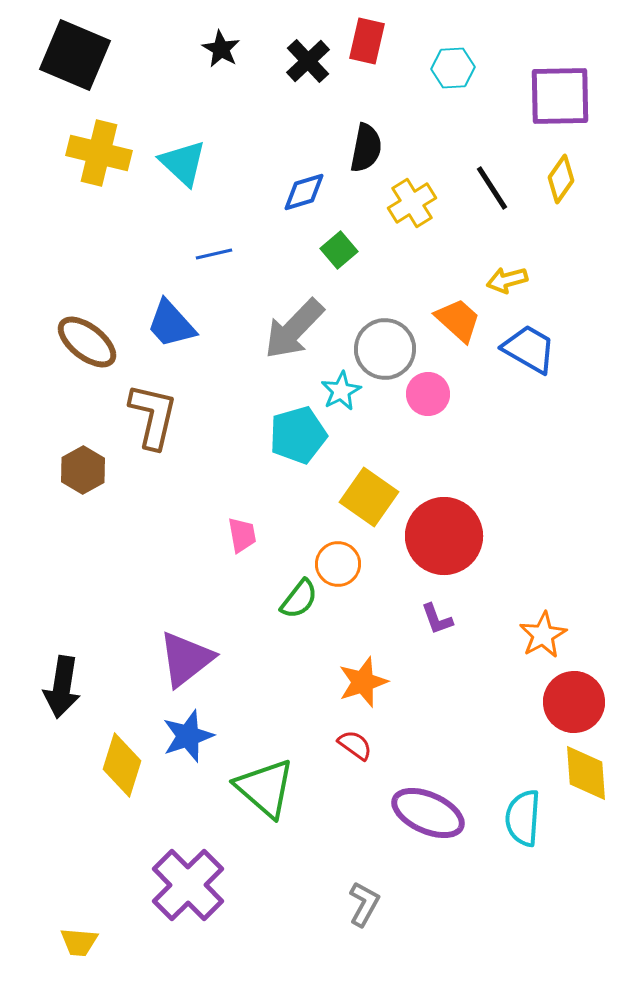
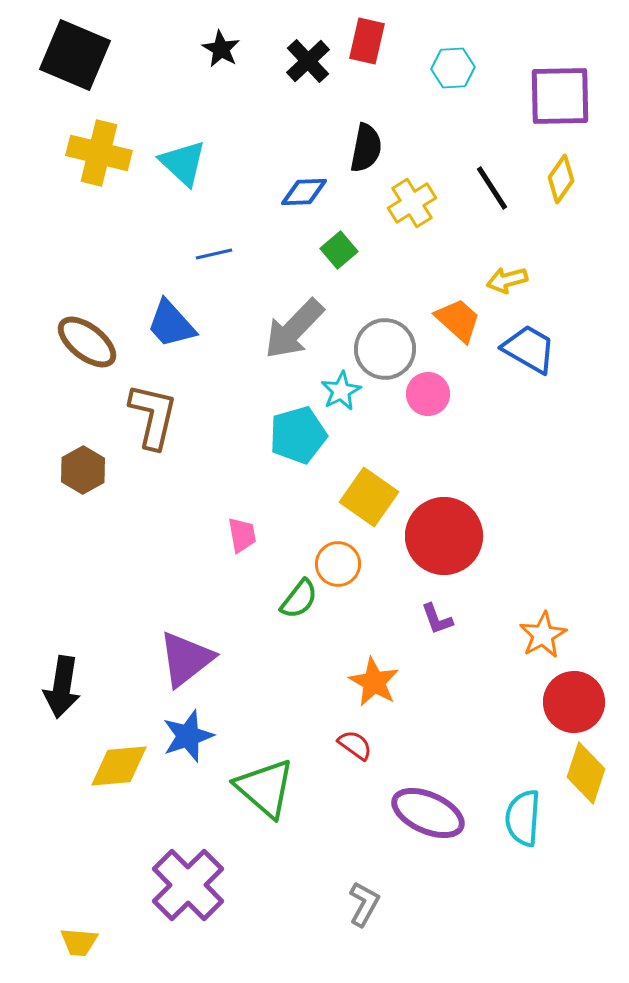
blue diamond at (304, 192): rotated 15 degrees clockwise
orange star at (363, 682): moved 11 px right; rotated 24 degrees counterclockwise
yellow diamond at (122, 765): moved 3 px left, 1 px down; rotated 68 degrees clockwise
yellow diamond at (586, 773): rotated 22 degrees clockwise
